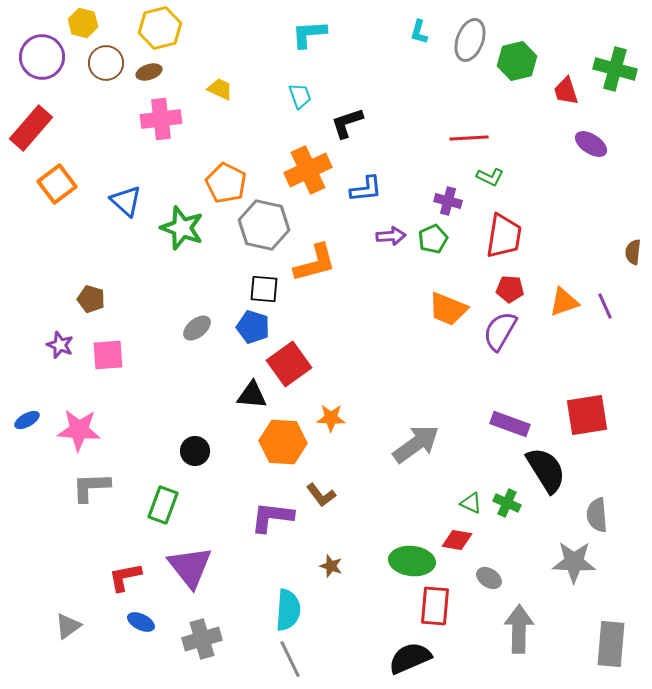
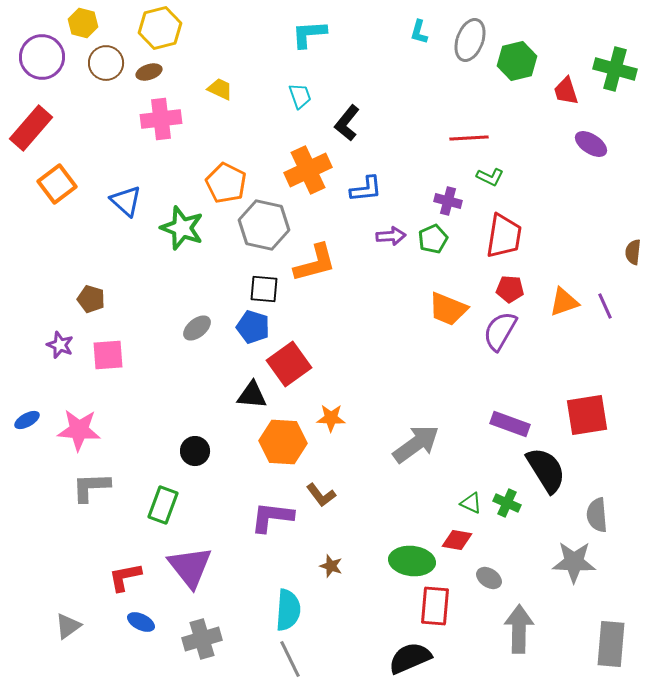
black L-shape at (347, 123): rotated 33 degrees counterclockwise
